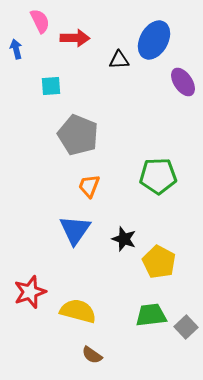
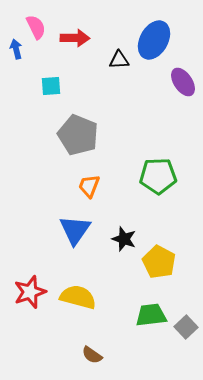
pink semicircle: moved 4 px left, 6 px down
yellow semicircle: moved 14 px up
